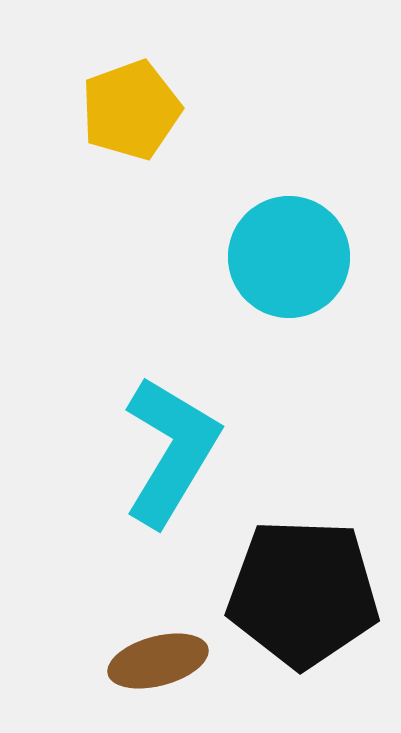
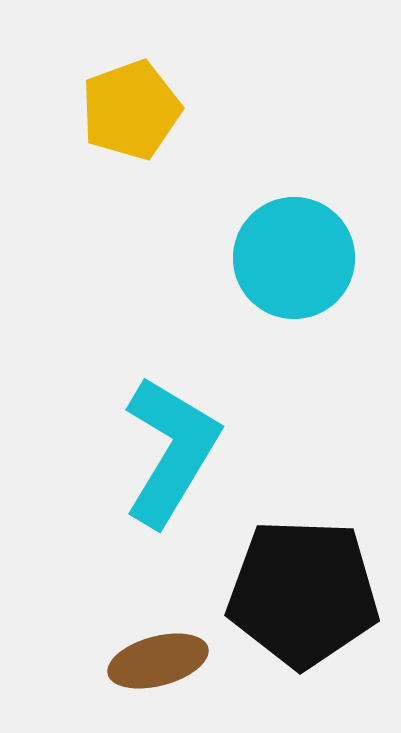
cyan circle: moved 5 px right, 1 px down
